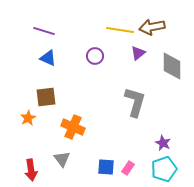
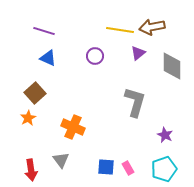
brown square: moved 11 px left, 4 px up; rotated 35 degrees counterclockwise
purple star: moved 2 px right, 8 px up
gray triangle: moved 1 px left, 1 px down
pink rectangle: rotated 64 degrees counterclockwise
